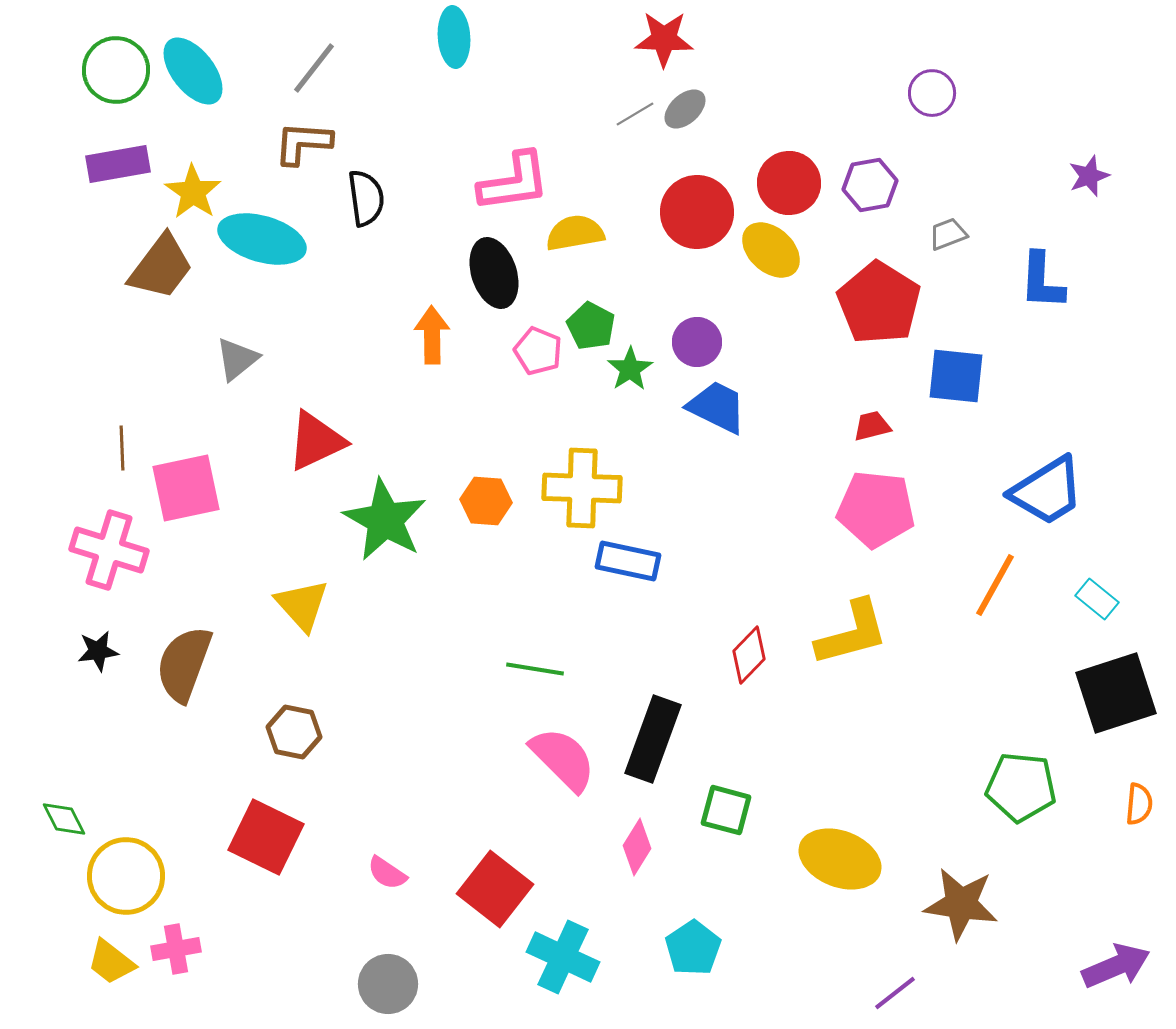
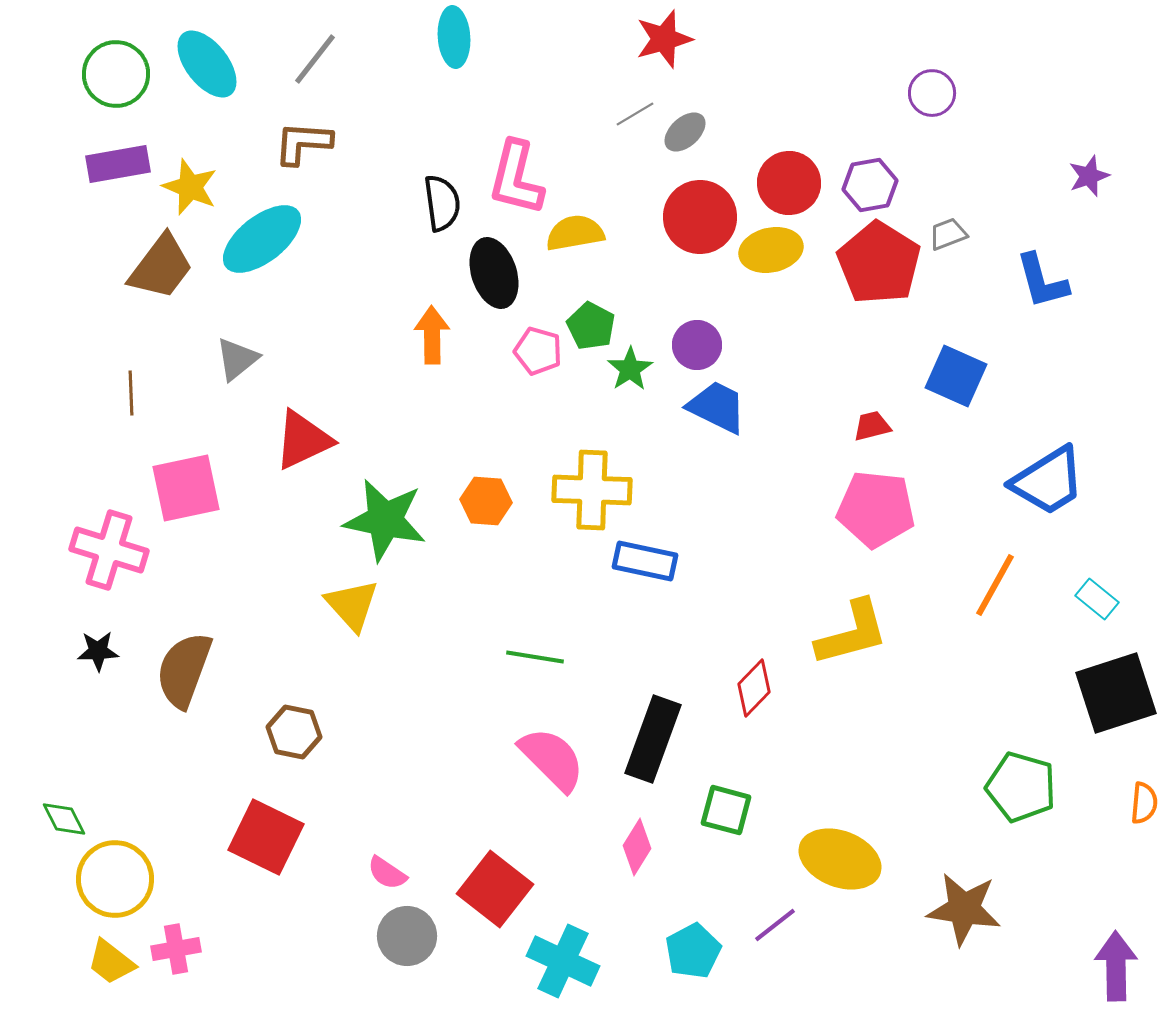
red star at (664, 39): rotated 18 degrees counterclockwise
gray line at (314, 68): moved 1 px right, 9 px up
green circle at (116, 70): moved 4 px down
cyan ellipse at (193, 71): moved 14 px right, 7 px up
gray ellipse at (685, 109): moved 23 px down
pink L-shape at (514, 182): moved 2 px right, 4 px up; rotated 112 degrees clockwise
yellow star at (193, 192): moved 3 px left, 5 px up; rotated 12 degrees counterclockwise
black semicircle at (366, 198): moved 76 px right, 5 px down
red circle at (697, 212): moved 3 px right, 5 px down
cyan ellipse at (262, 239): rotated 54 degrees counterclockwise
yellow ellipse at (771, 250): rotated 54 degrees counterclockwise
blue L-shape at (1042, 281): rotated 18 degrees counterclockwise
red pentagon at (879, 303): moved 40 px up
purple circle at (697, 342): moved 3 px down
pink pentagon at (538, 351): rotated 6 degrees counterclockwise
blue square at (956, 376): rotated 18 degrees clockwise
red triangle at (316, 441): moved 13 px left, 1 px up
brown line at (122, 448): moved 9 px right, 55 px up
yellow cross at (582, 488): moved 10 px right, 2 px down
blue trapezoid at (1047, 491): moved 1 px right, 10 px up
green star at (385, 520): rotated 18 degrees counterclockwise
blue rectangle at (628, 561): moved 17 px right
yellow triangle at (302, 605): moved 50 px right
black star at (98, 651): rotated 6 degrees clockwise
red diamond at (749, 655): moved 5 px right, 33 px down
brown semicircle at (184, 664): moved 6 px down
green line at (535, 669): moved 12 px up
pink semicircle at (563, 759): moved 11 px left
green pentagon at (1021, 787): rotated 10 degrees clockwise
orange semicircle at (1139, 804): moved 5 px right, 1 px up
yellow circle at (126, 876): moved 11 px left, 3 px down
brown star at (961, 904): moved 3 px right, 5 px down
cyan pentagon at (693, 948): moved 3 px down; rotated 6 degrees clockwise
cyan cross at (563, 957): moved 4 px down
purple arrow at (1116, 966): rotated 68 degrees counterclockwise
gray circle at (388, 984): moved 19 px right, 48 px up
purple line at (895, 993): moved 120 px left, 68 px up
